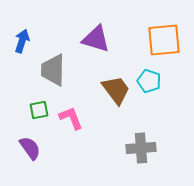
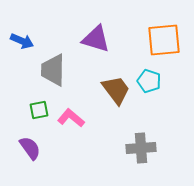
blue arrow: rotated 95 degrees clockwise
pink L-shape: rotated 28 degrees counterclockwise
